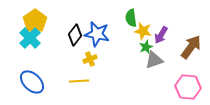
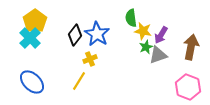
blue star: rotated 20 degrees clockwise
brown arrow: rotated 25 degrees counterclockwise
gray triangle: moved 4 px right, 5 px up
yellow line: rotated 54 degrees counterclockwise
pink hexagon: rotated 15 degrees clockwise
